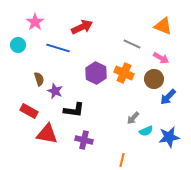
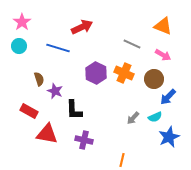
pink star: moved 13 px left
cyan circle: moved 1 px right, 1 px down
pink arrow: moved 2 px right, 3 px up
black L-shape: rotated 80 degrees clockwise
cyan semicircle: moved 9 px right, 14 px up
blue star: rotated 15 degrees counterclockwise
